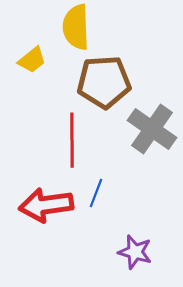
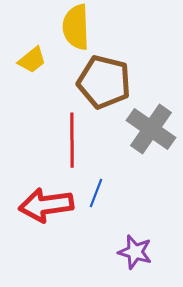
brown pentagon: rotated 18 degrees clockwise
gray cross: moved 1 px left
